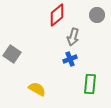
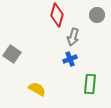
red diamond: rotated 35 degrees counterclockwise
